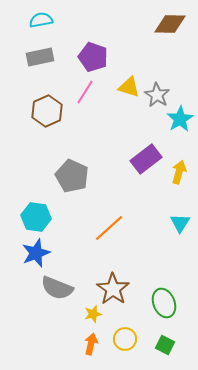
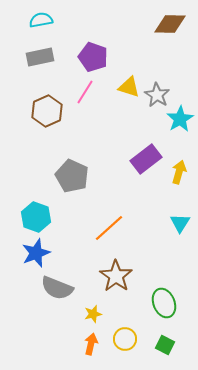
cyan hexagon: rotated 12 degrees clockwise
brown star: moved 3 px right, 13 px up
